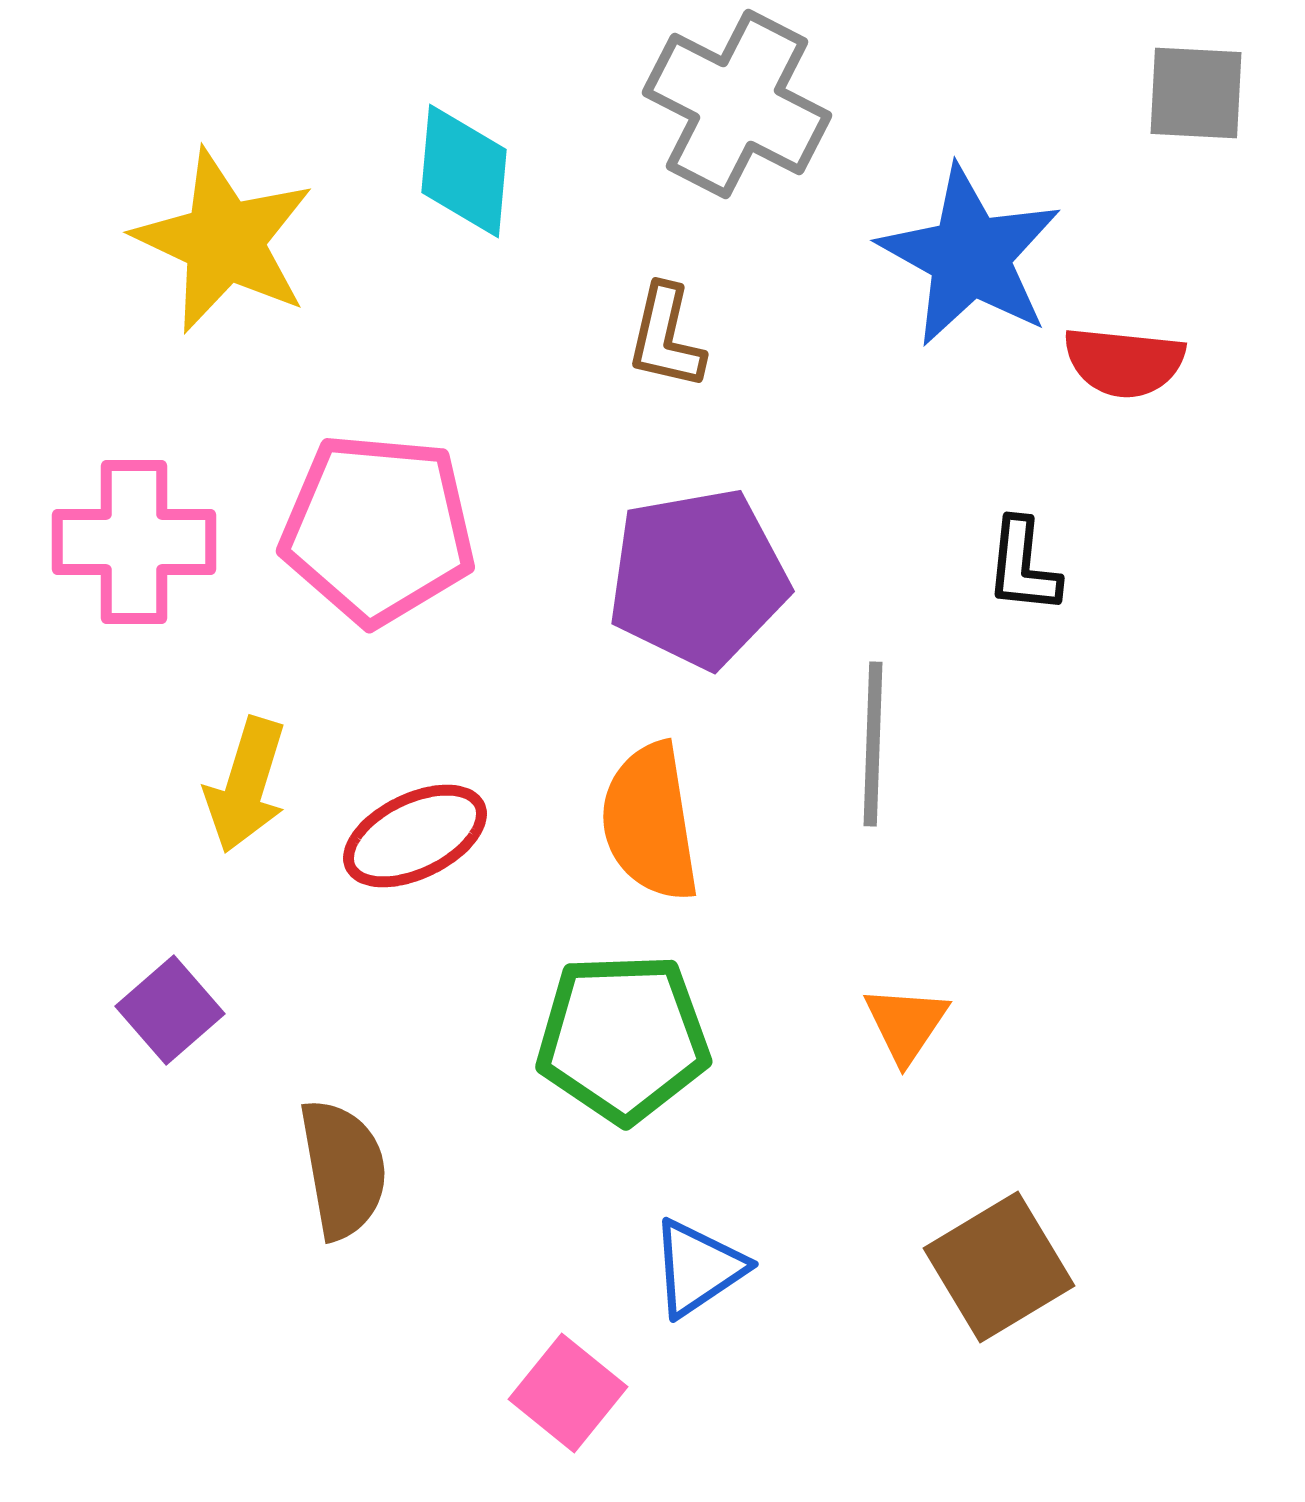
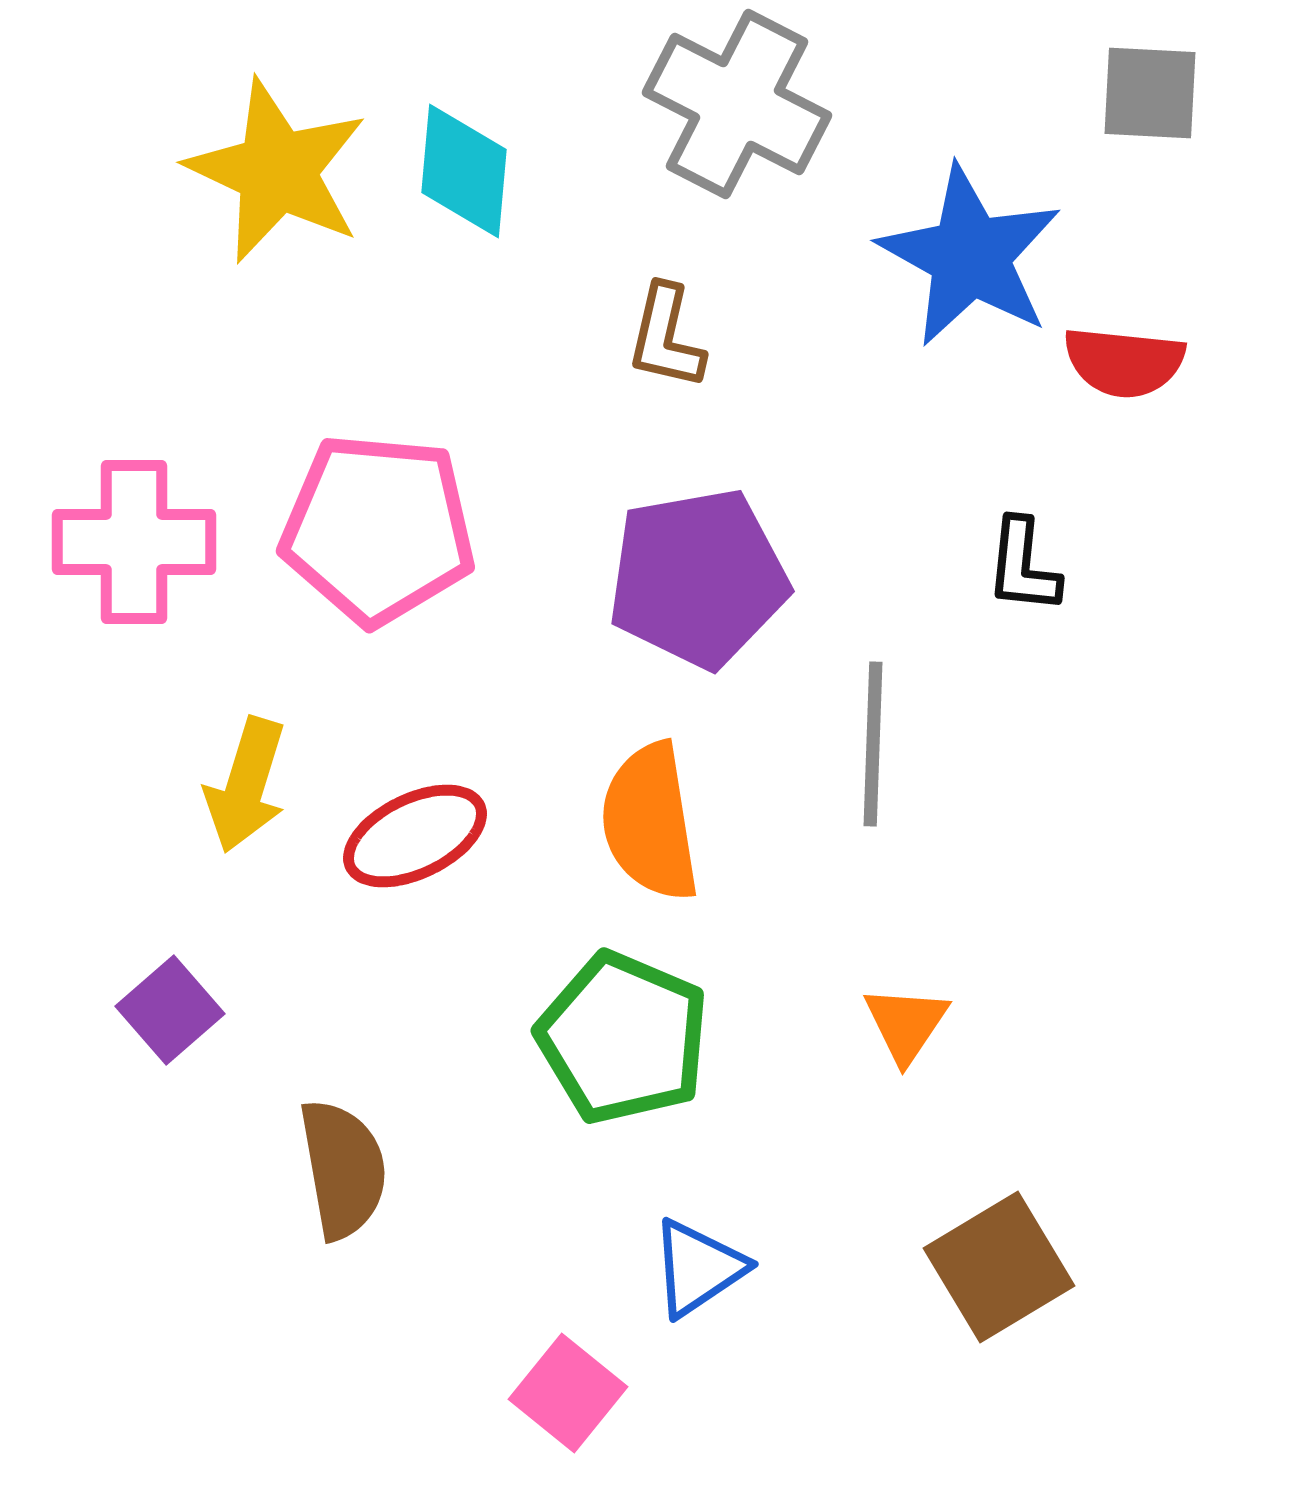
gray square: moved 46 px left
yellow star: moved 53 px right, 70 px up
green pentagon: rotated 25 degrees clockwise
